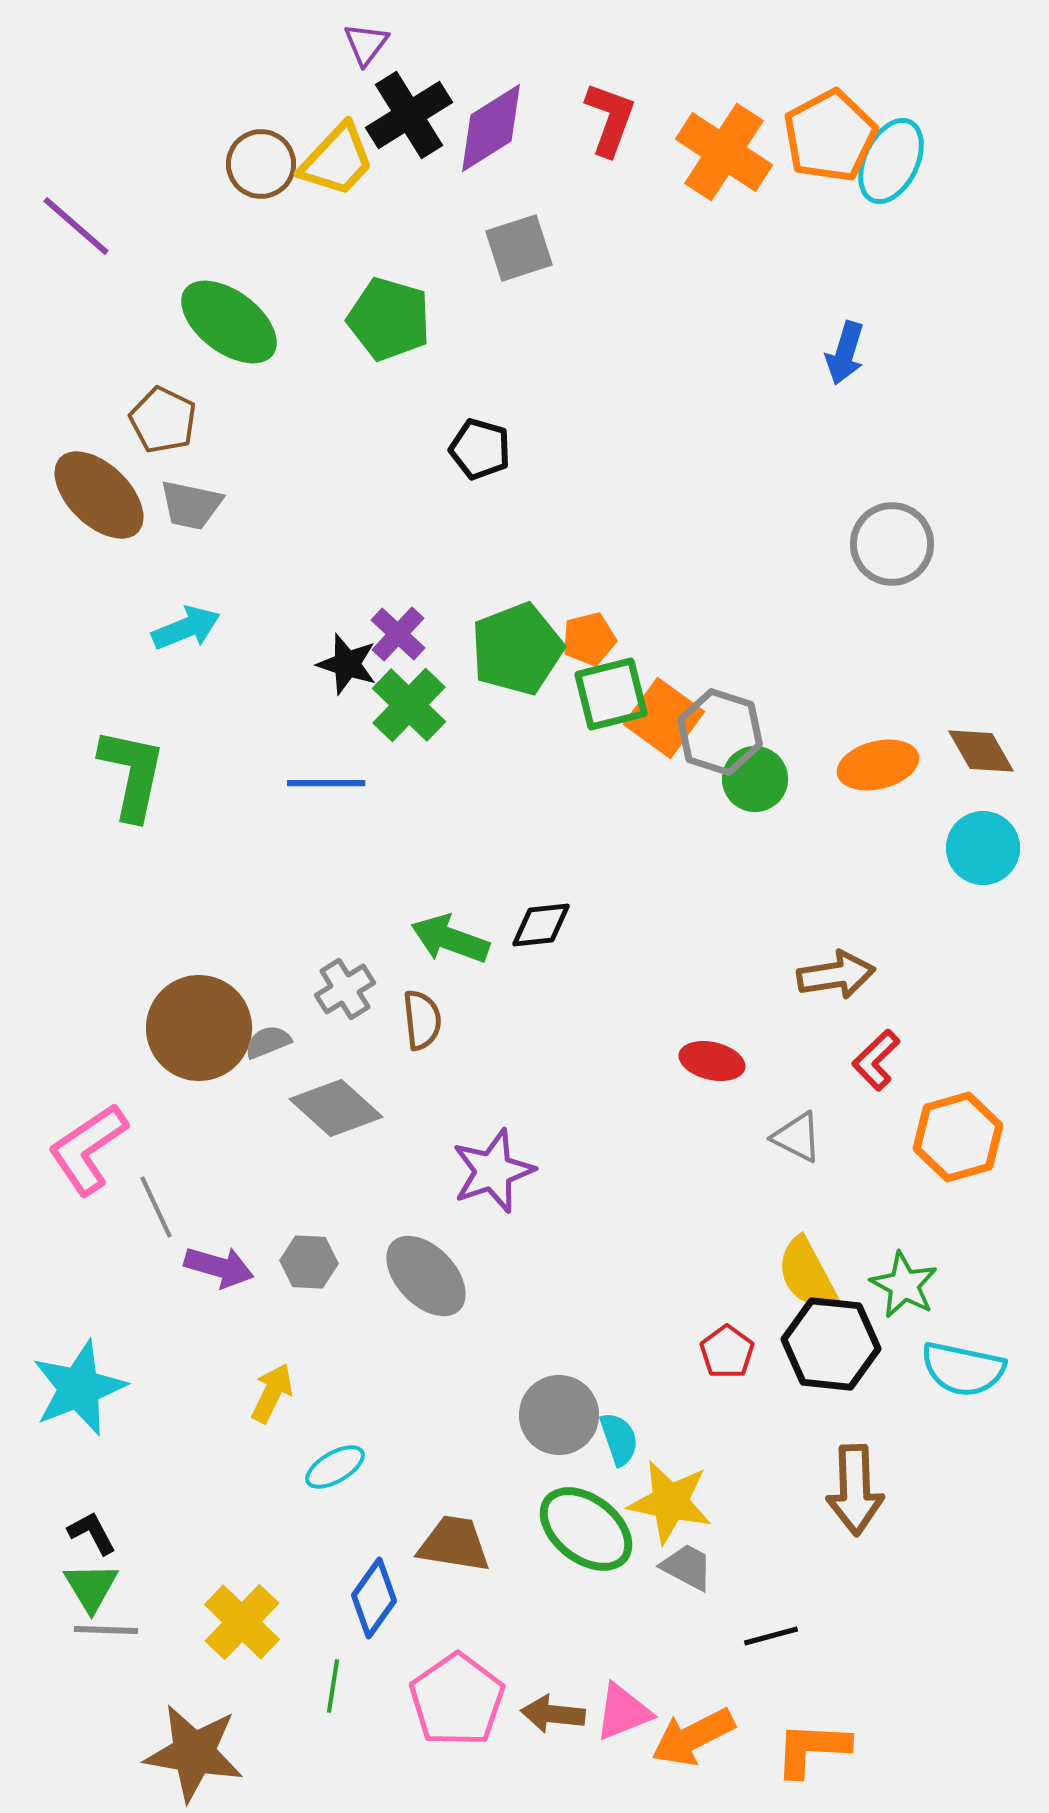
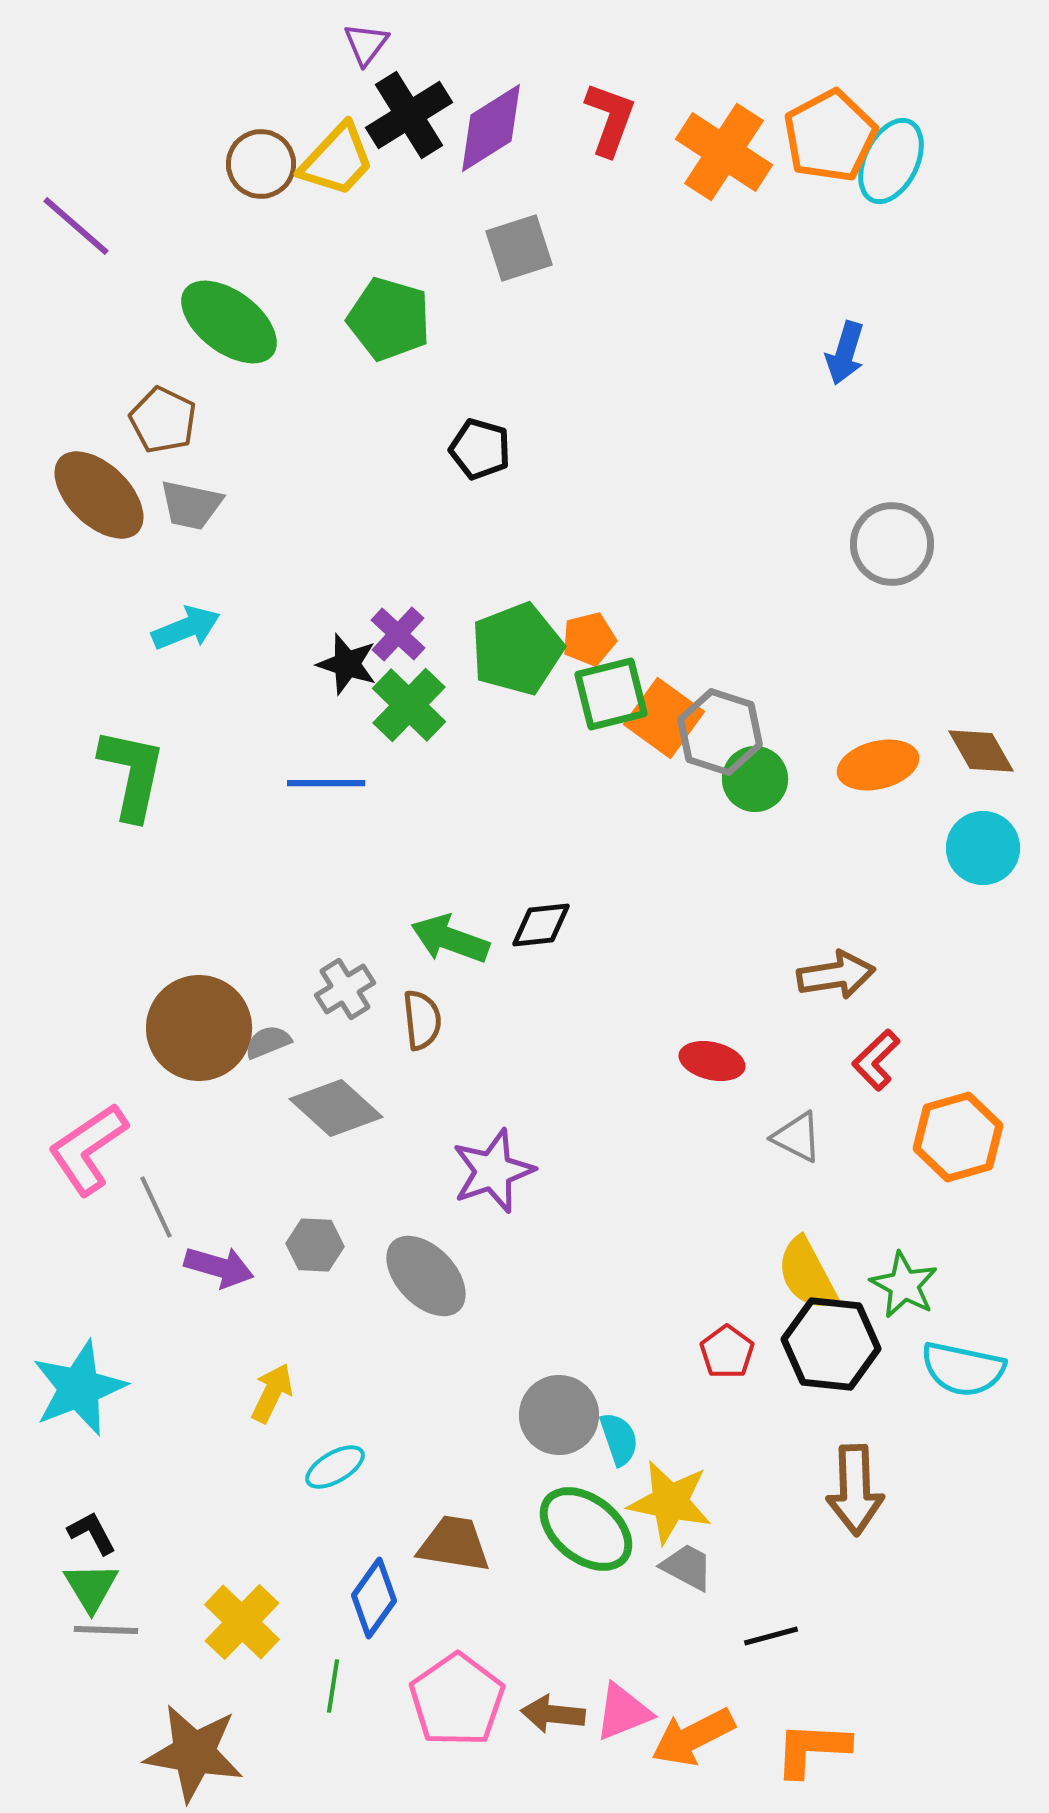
gray hexagon at (309, 1262): moved 6 px right, 17 px up
